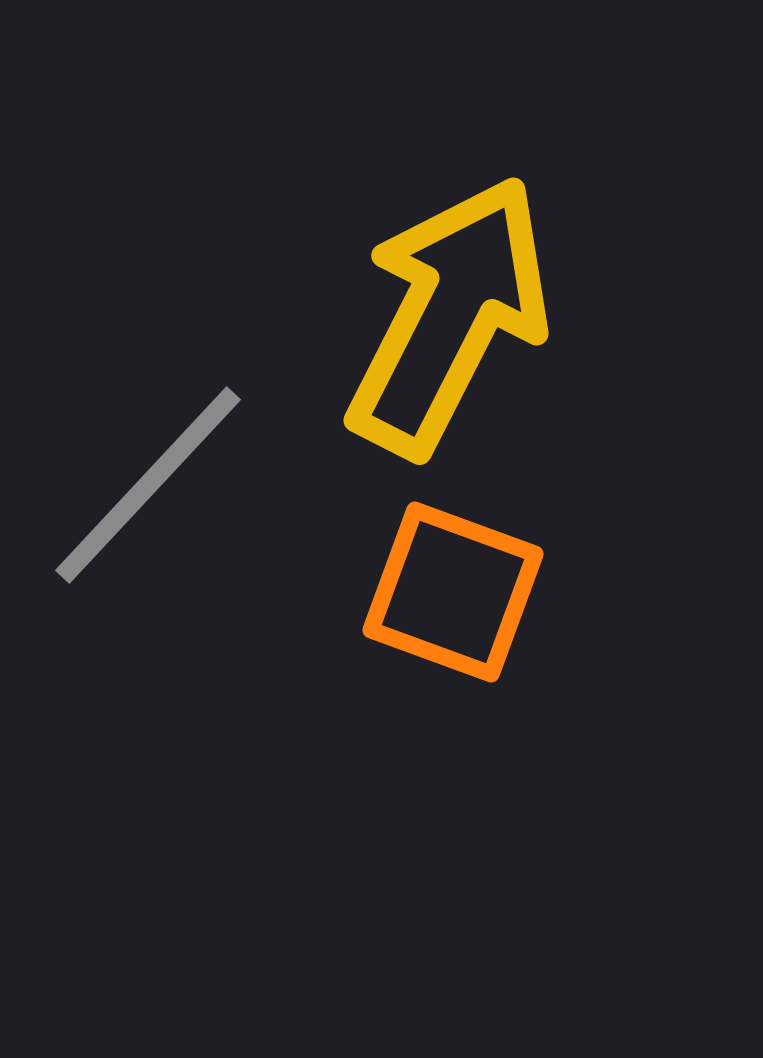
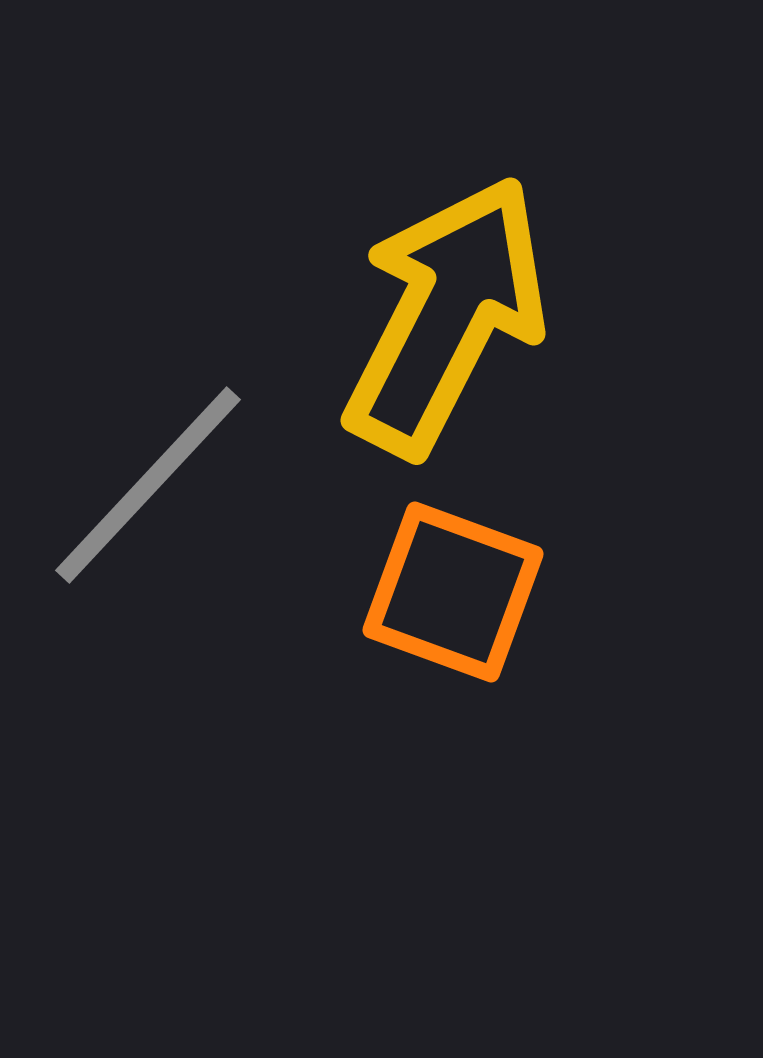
yellow arrow: moved 3 px left
